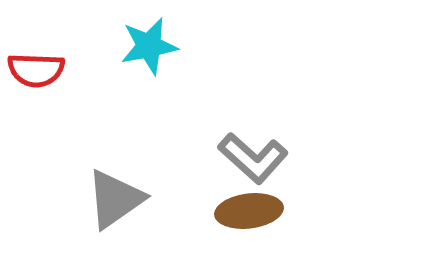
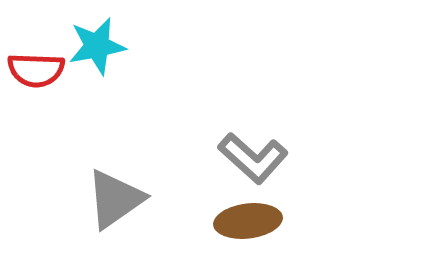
cyan star: moved 52 px left
brown ellipse: moved 1 px left, 10 px down
